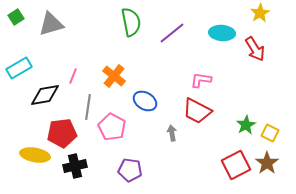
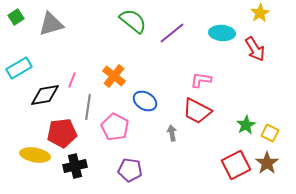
green semicircle: moved 2 px right, 1 px up; rotated 40 degrees counterclockwise
pink line: moved 1 px left, 4 px down
pink pentagon: moved 3 px right
